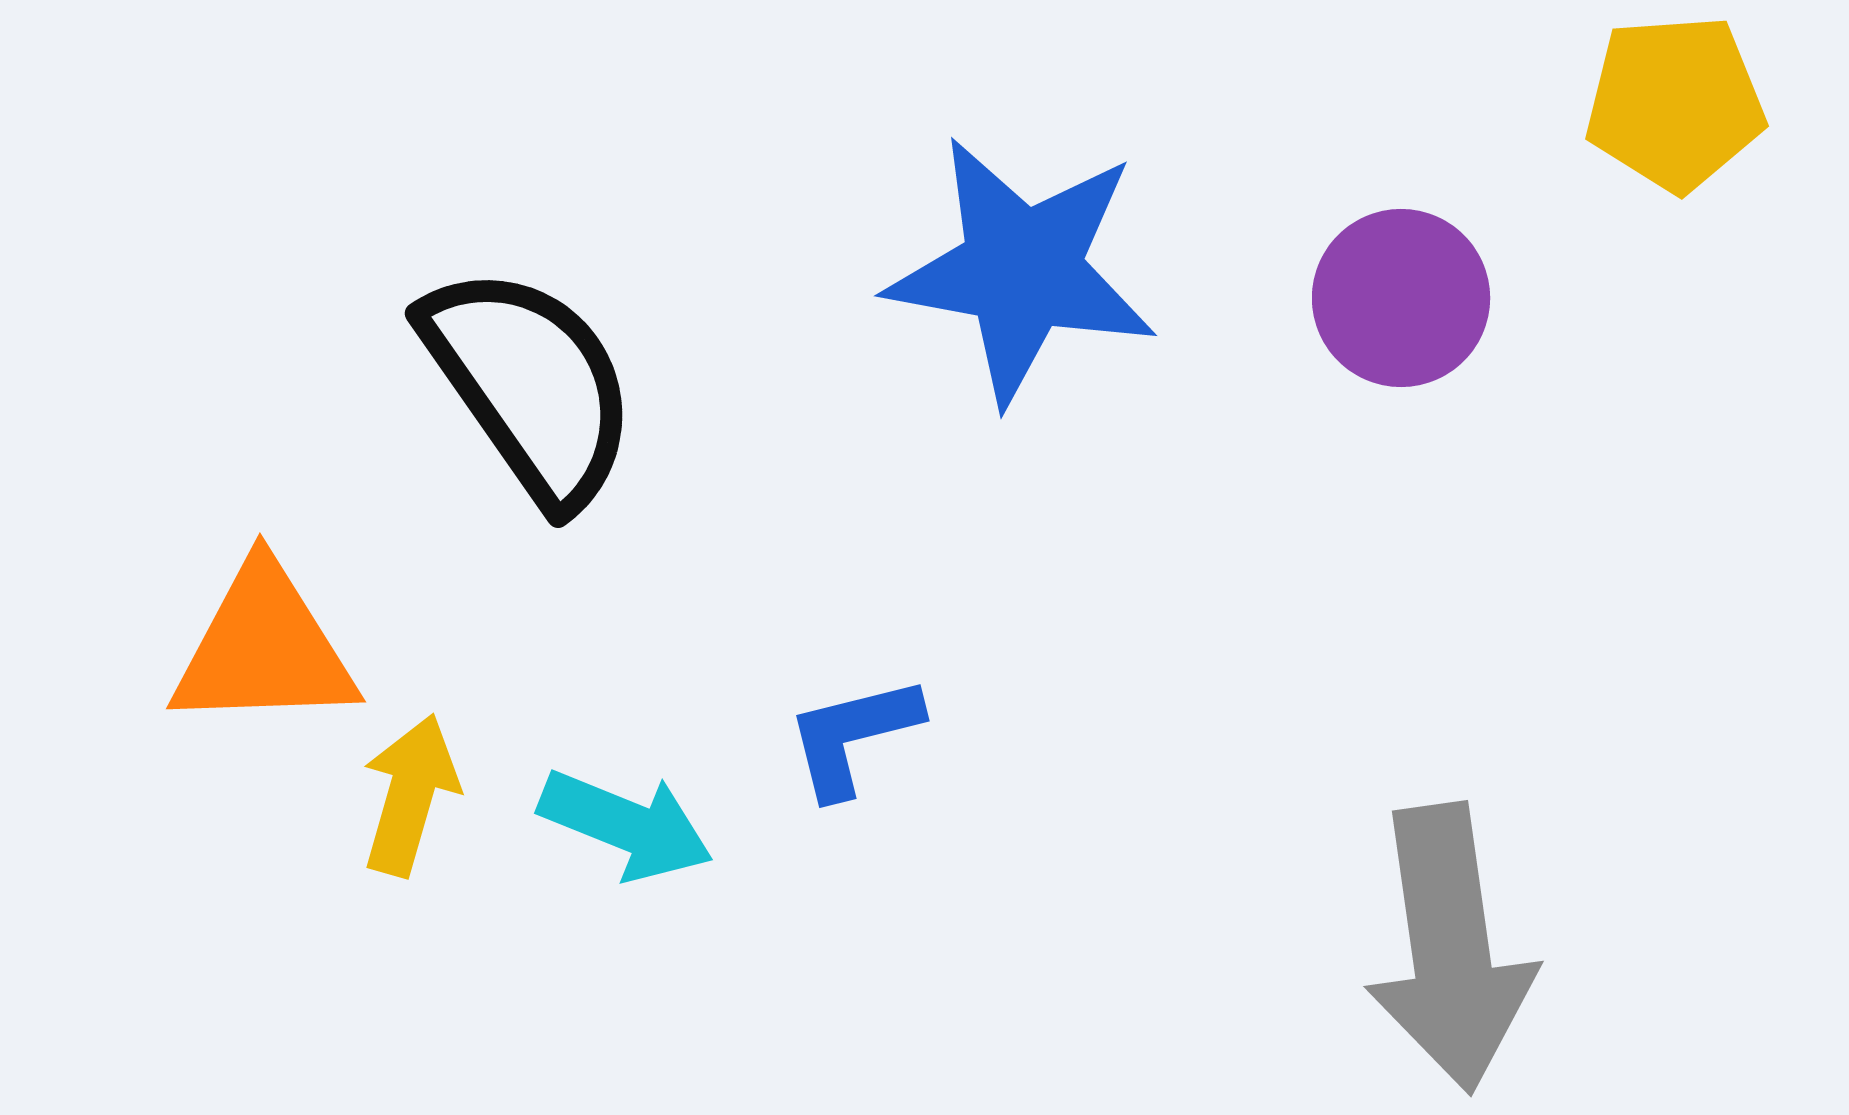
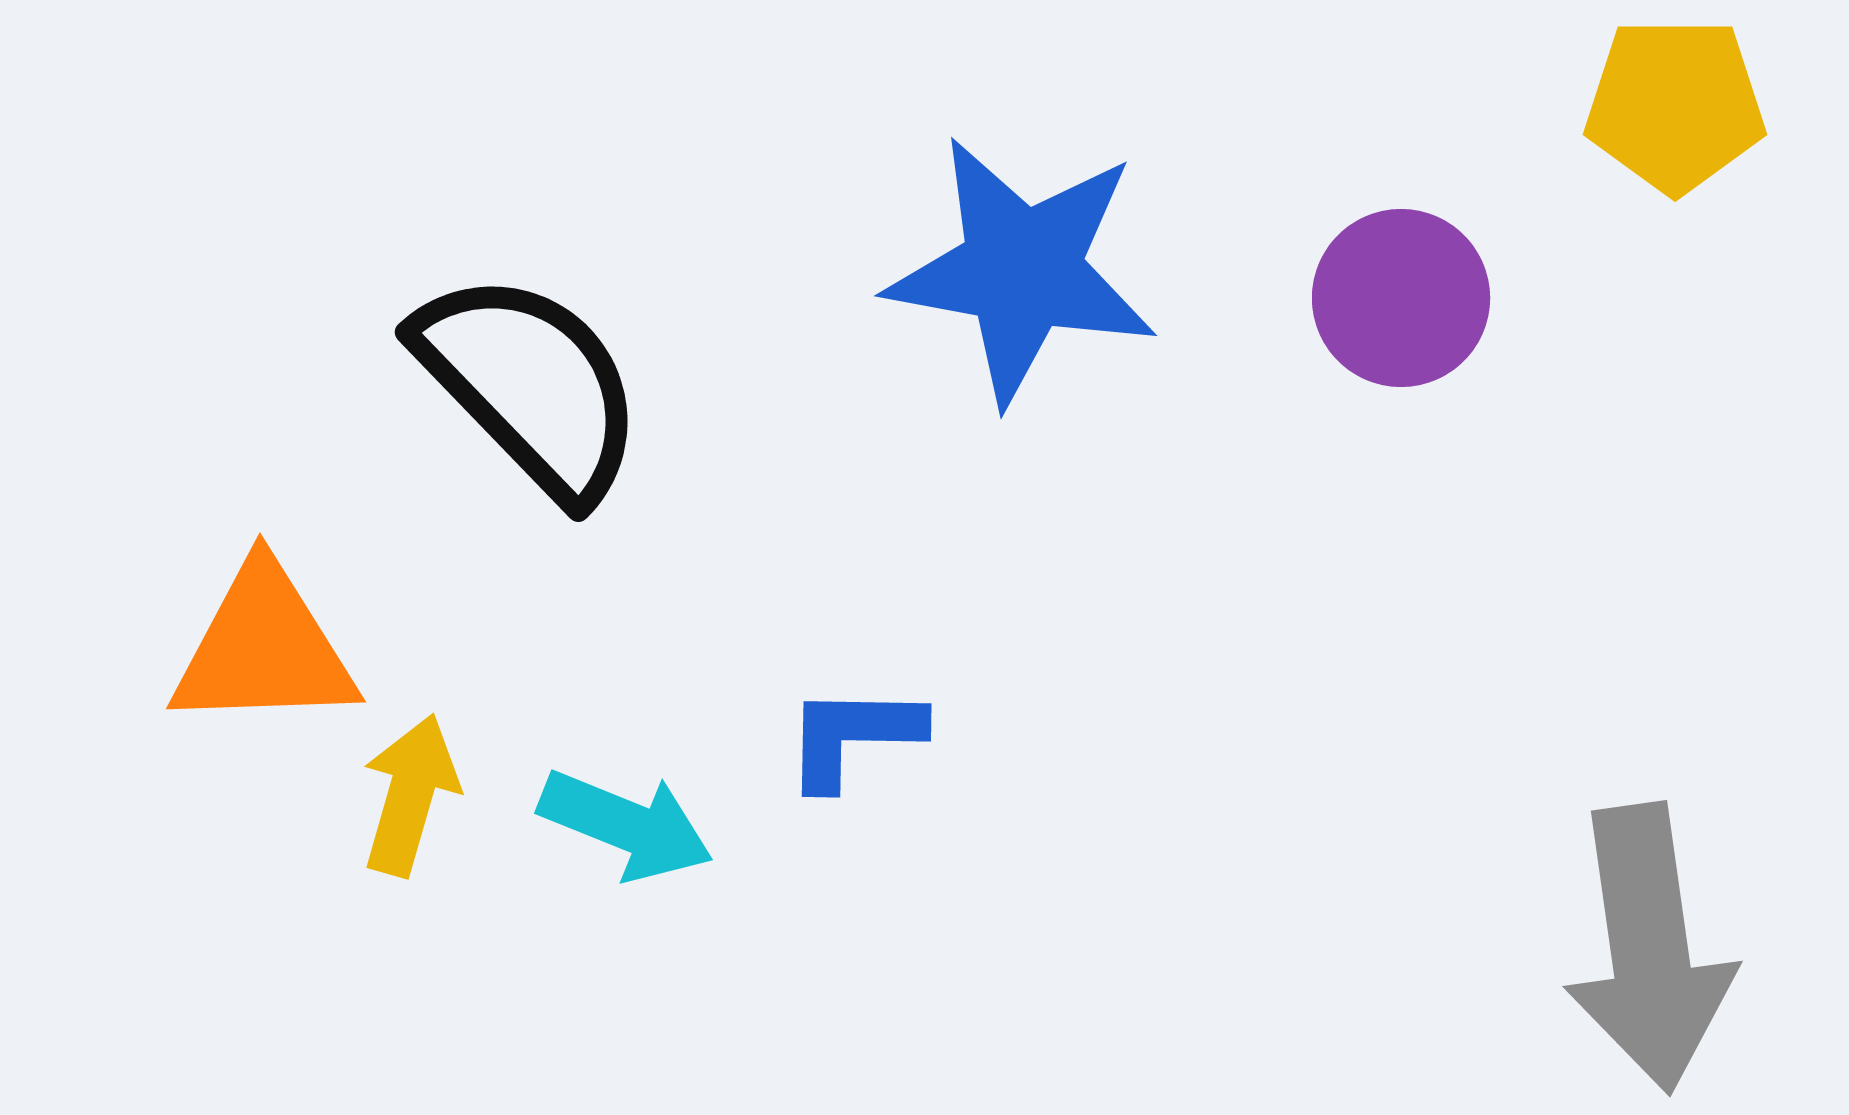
yellow pentagon: moved 2 px down; rotated 4 degrees clockwise
black semicircle: rotated 9 degrees counterclockwise
blue L-shape: rotated 15 degrees clockwise
gray arrow: moved 199 px right
